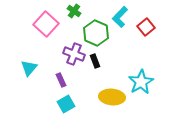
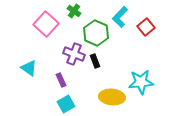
cyan triangle: rotated 36 degrees counterclockwise
cyan star: rotated 25 degrees clockwise
